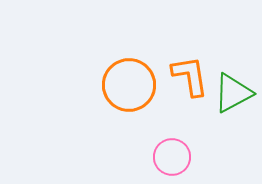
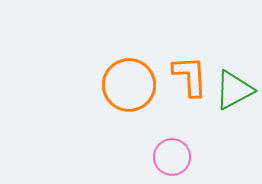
orange L-shape: rotated 6 degrees clockwise
green triangle: moved 1 px right, 3 px up
